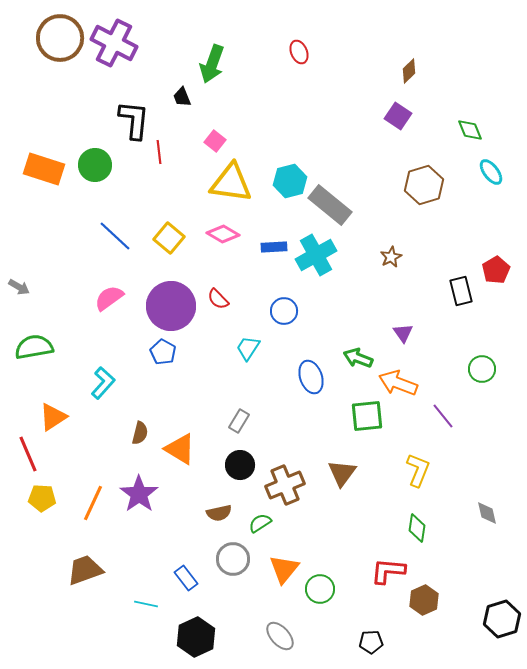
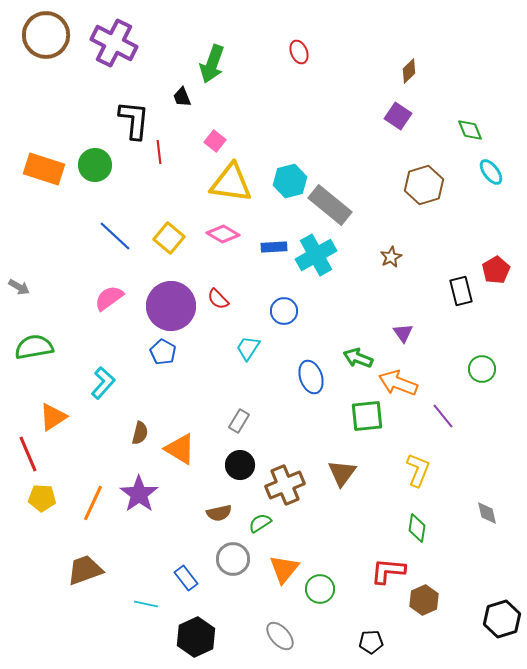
brown circle at (60, 38): moved 14 px left, 3 px up
